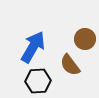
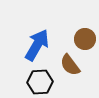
blue arrow: moved 4 px right, 2 px up
black hexagon: moved 2 px right, 1 px down
